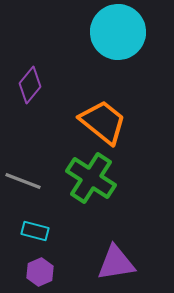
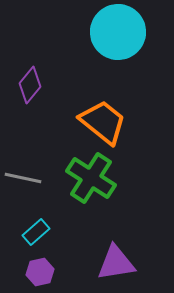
gray line: moved 3 px up; rotated 9 degrees counterclockwise
cyan rectangle: moved 1 px right, 1 px down; rotated 56 degrees counterclockwise
purple hexagon: rotated 12 degrees clockwise
